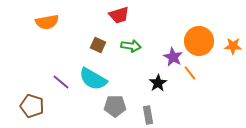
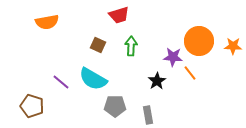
green arrow: rotated 96 degrees counterclockwise
purple star: rotated 24 degrees counterclockwise
black star: moved 1 px left, 2 px up
